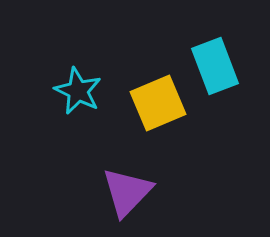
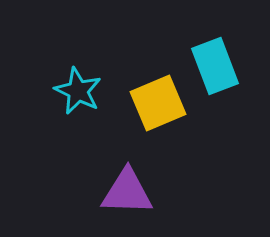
purple triangle: rotated 48 degrees clockwise
